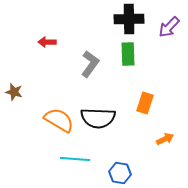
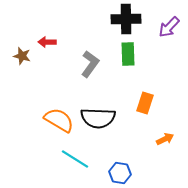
black cross: moved 3 px left
brown star: moved 8 px right, 36 px up
cyan line: rotated 28 degrees clockwise
